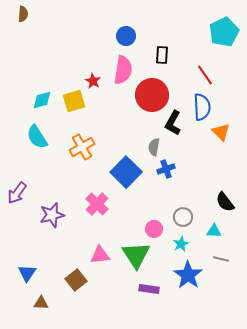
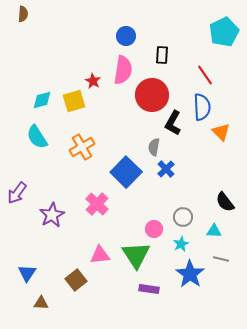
blue cross: rotated 24 degrees counterclockwise
purple star: rotated 15 degrees counterclockwise
blue star: moved 2 px right, 1 px up
